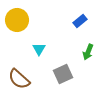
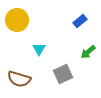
green arrow: rotated 28 degrees clockwise
brown semicircle: rotated 25 degrees counterclockwise
